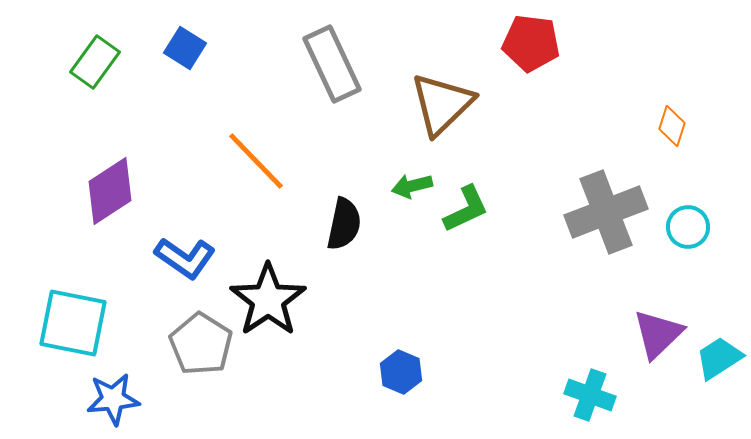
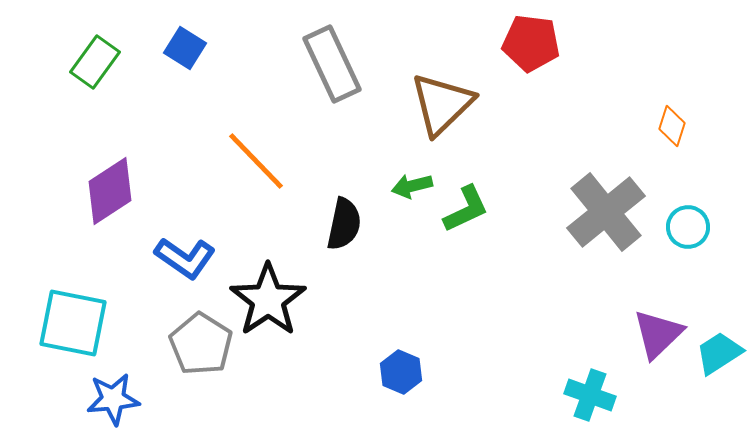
gray cross: rotated 18 degrees counterclockwise
cyan trapezoid: moved 5 px up
